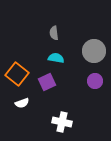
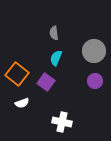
cyan semicircle: rotated 77 degrees counterclockwise
purple square: moved 1 px left; rotated 30 degrees counterclockwise
